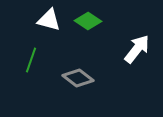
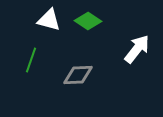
gray diamond: moved 3 px up; rotated 40 degrees counterclockwise
